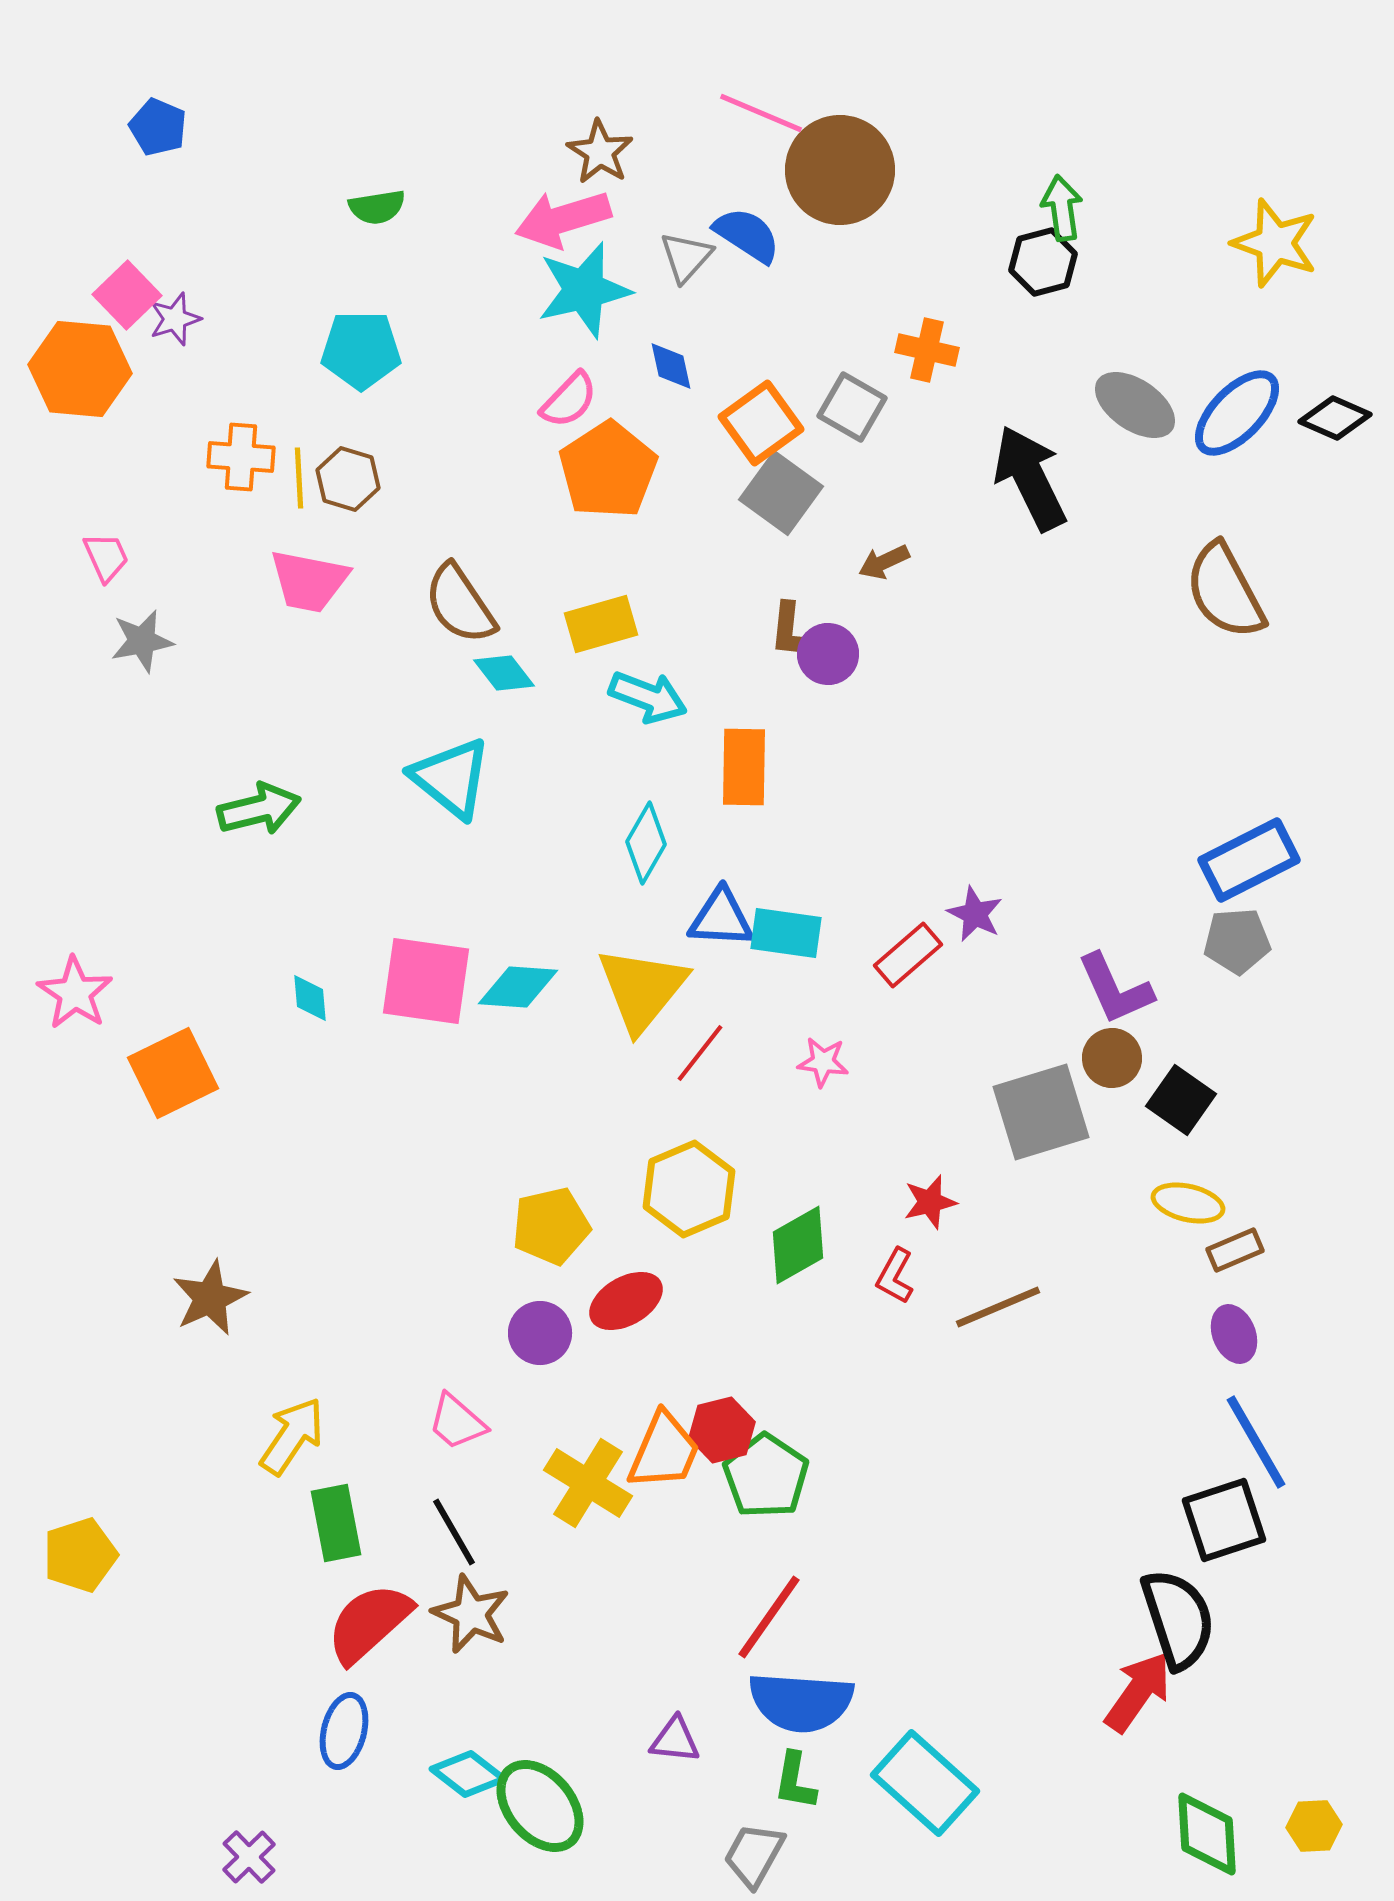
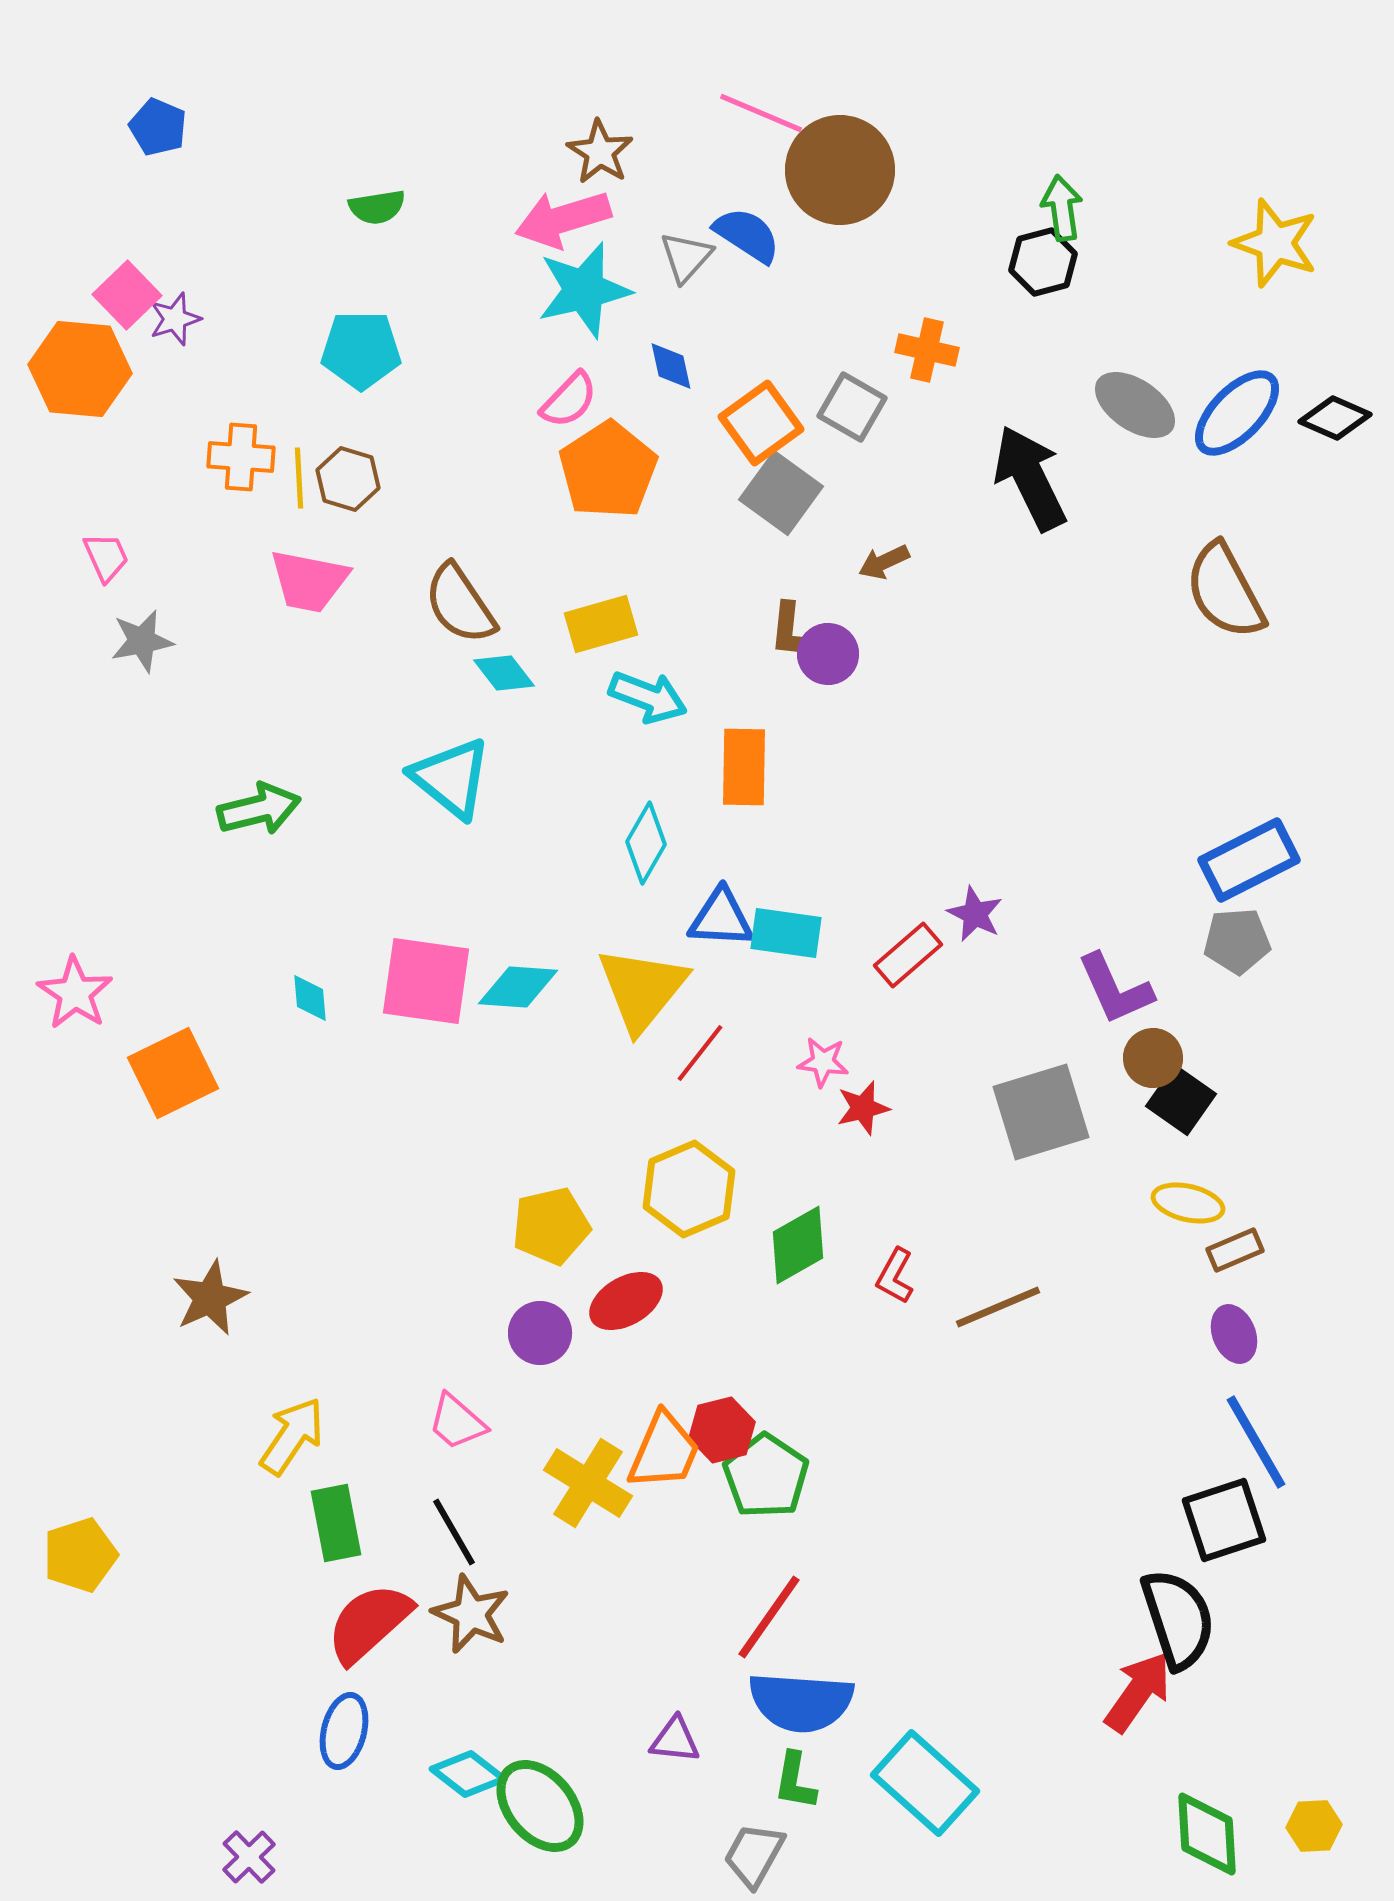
brown circle at (1112, 1058): moved 41 px right
red star at (930, 1202): moved 67 px left, 94 px up
